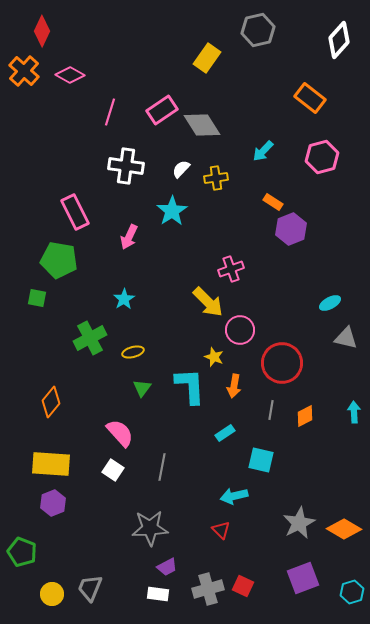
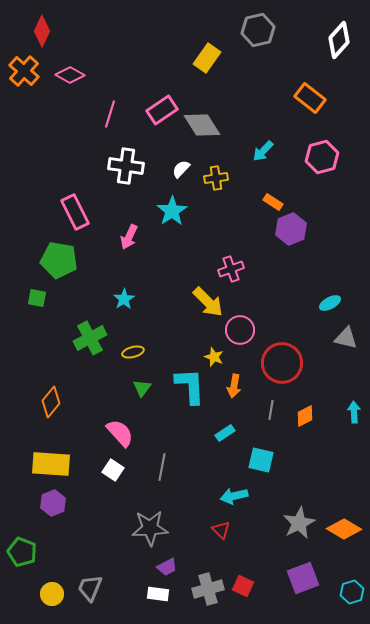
pink line at (110, 112): moved 2 px down
